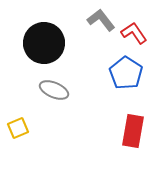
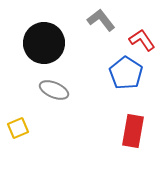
red L-shape: moved 8 px right, 7 px down
